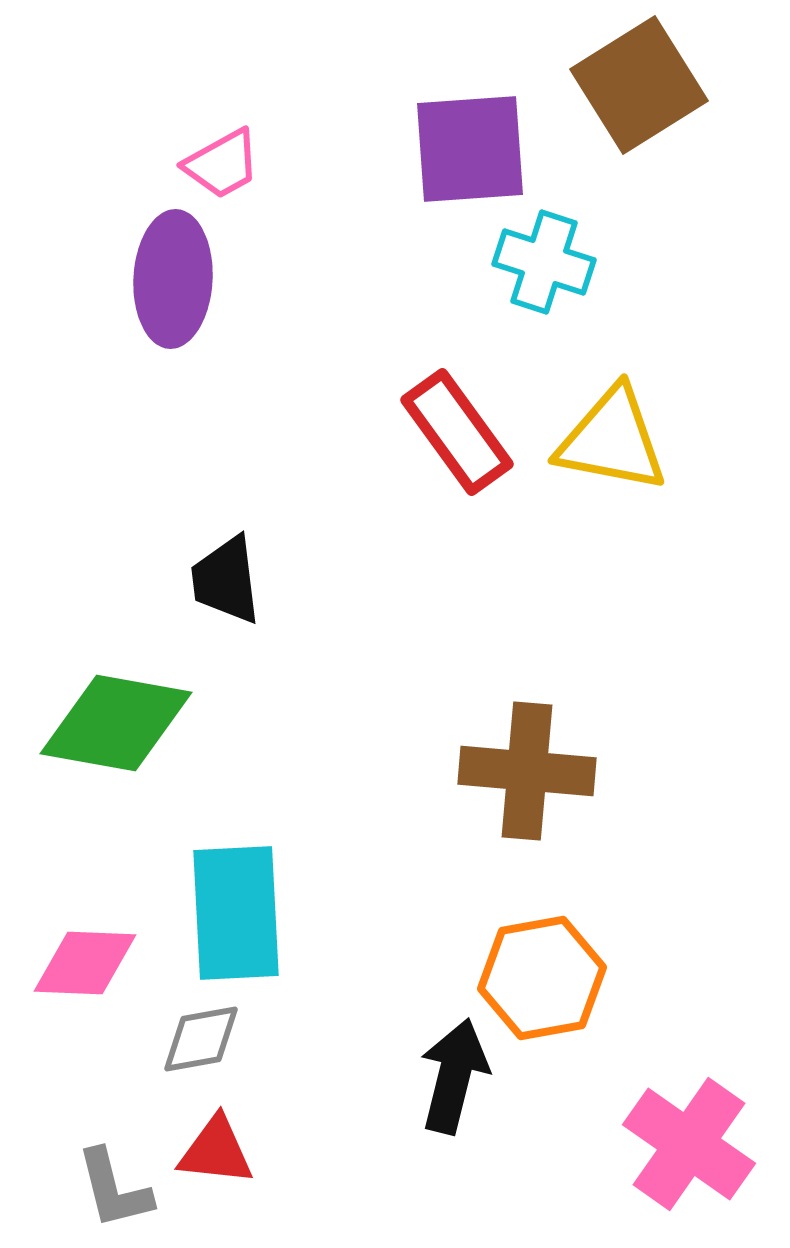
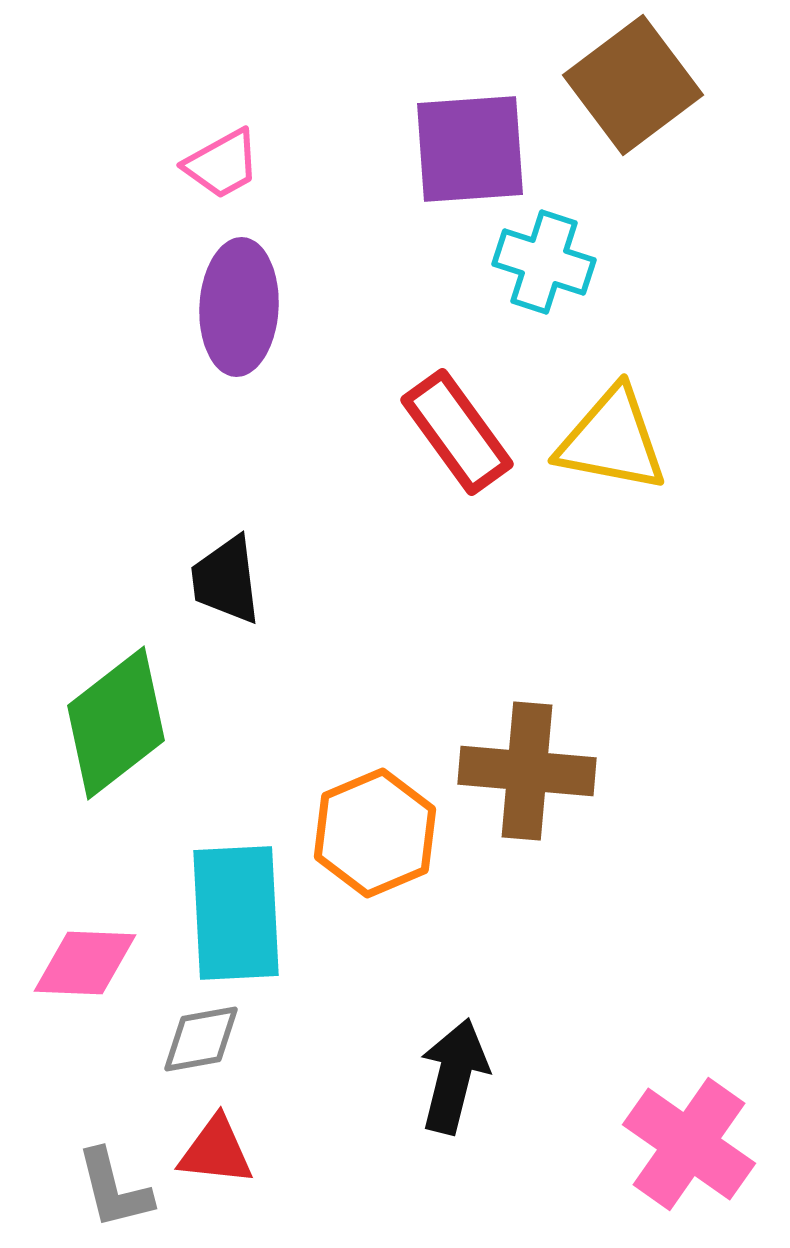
brown square: moved 6 px left; rotated 5 degrees counterclockwise
purple ellipse: moved 66 px right, 28 px down
green diamond: rotated 48 degrees counterclockwise
orange hexagon: moved 167 px left, 145 px up; rotated 13 degrees counterclockwise
